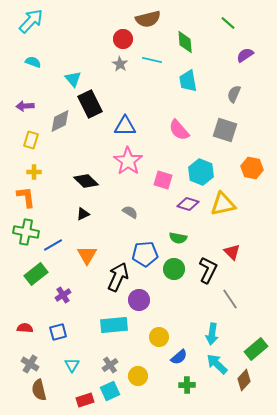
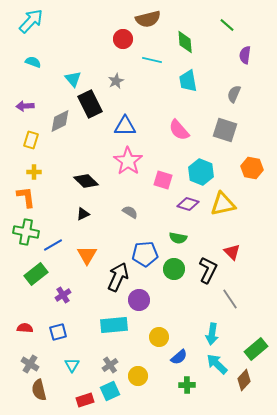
green line at (228, 23): moved 1 px left, 2 px down
purple semicircle at (245, 55): rotated 48 degrees counterclockwise
gray star at (120, 64): moved 4 px left, 17 px down; rotated 14 degrees clockwise
